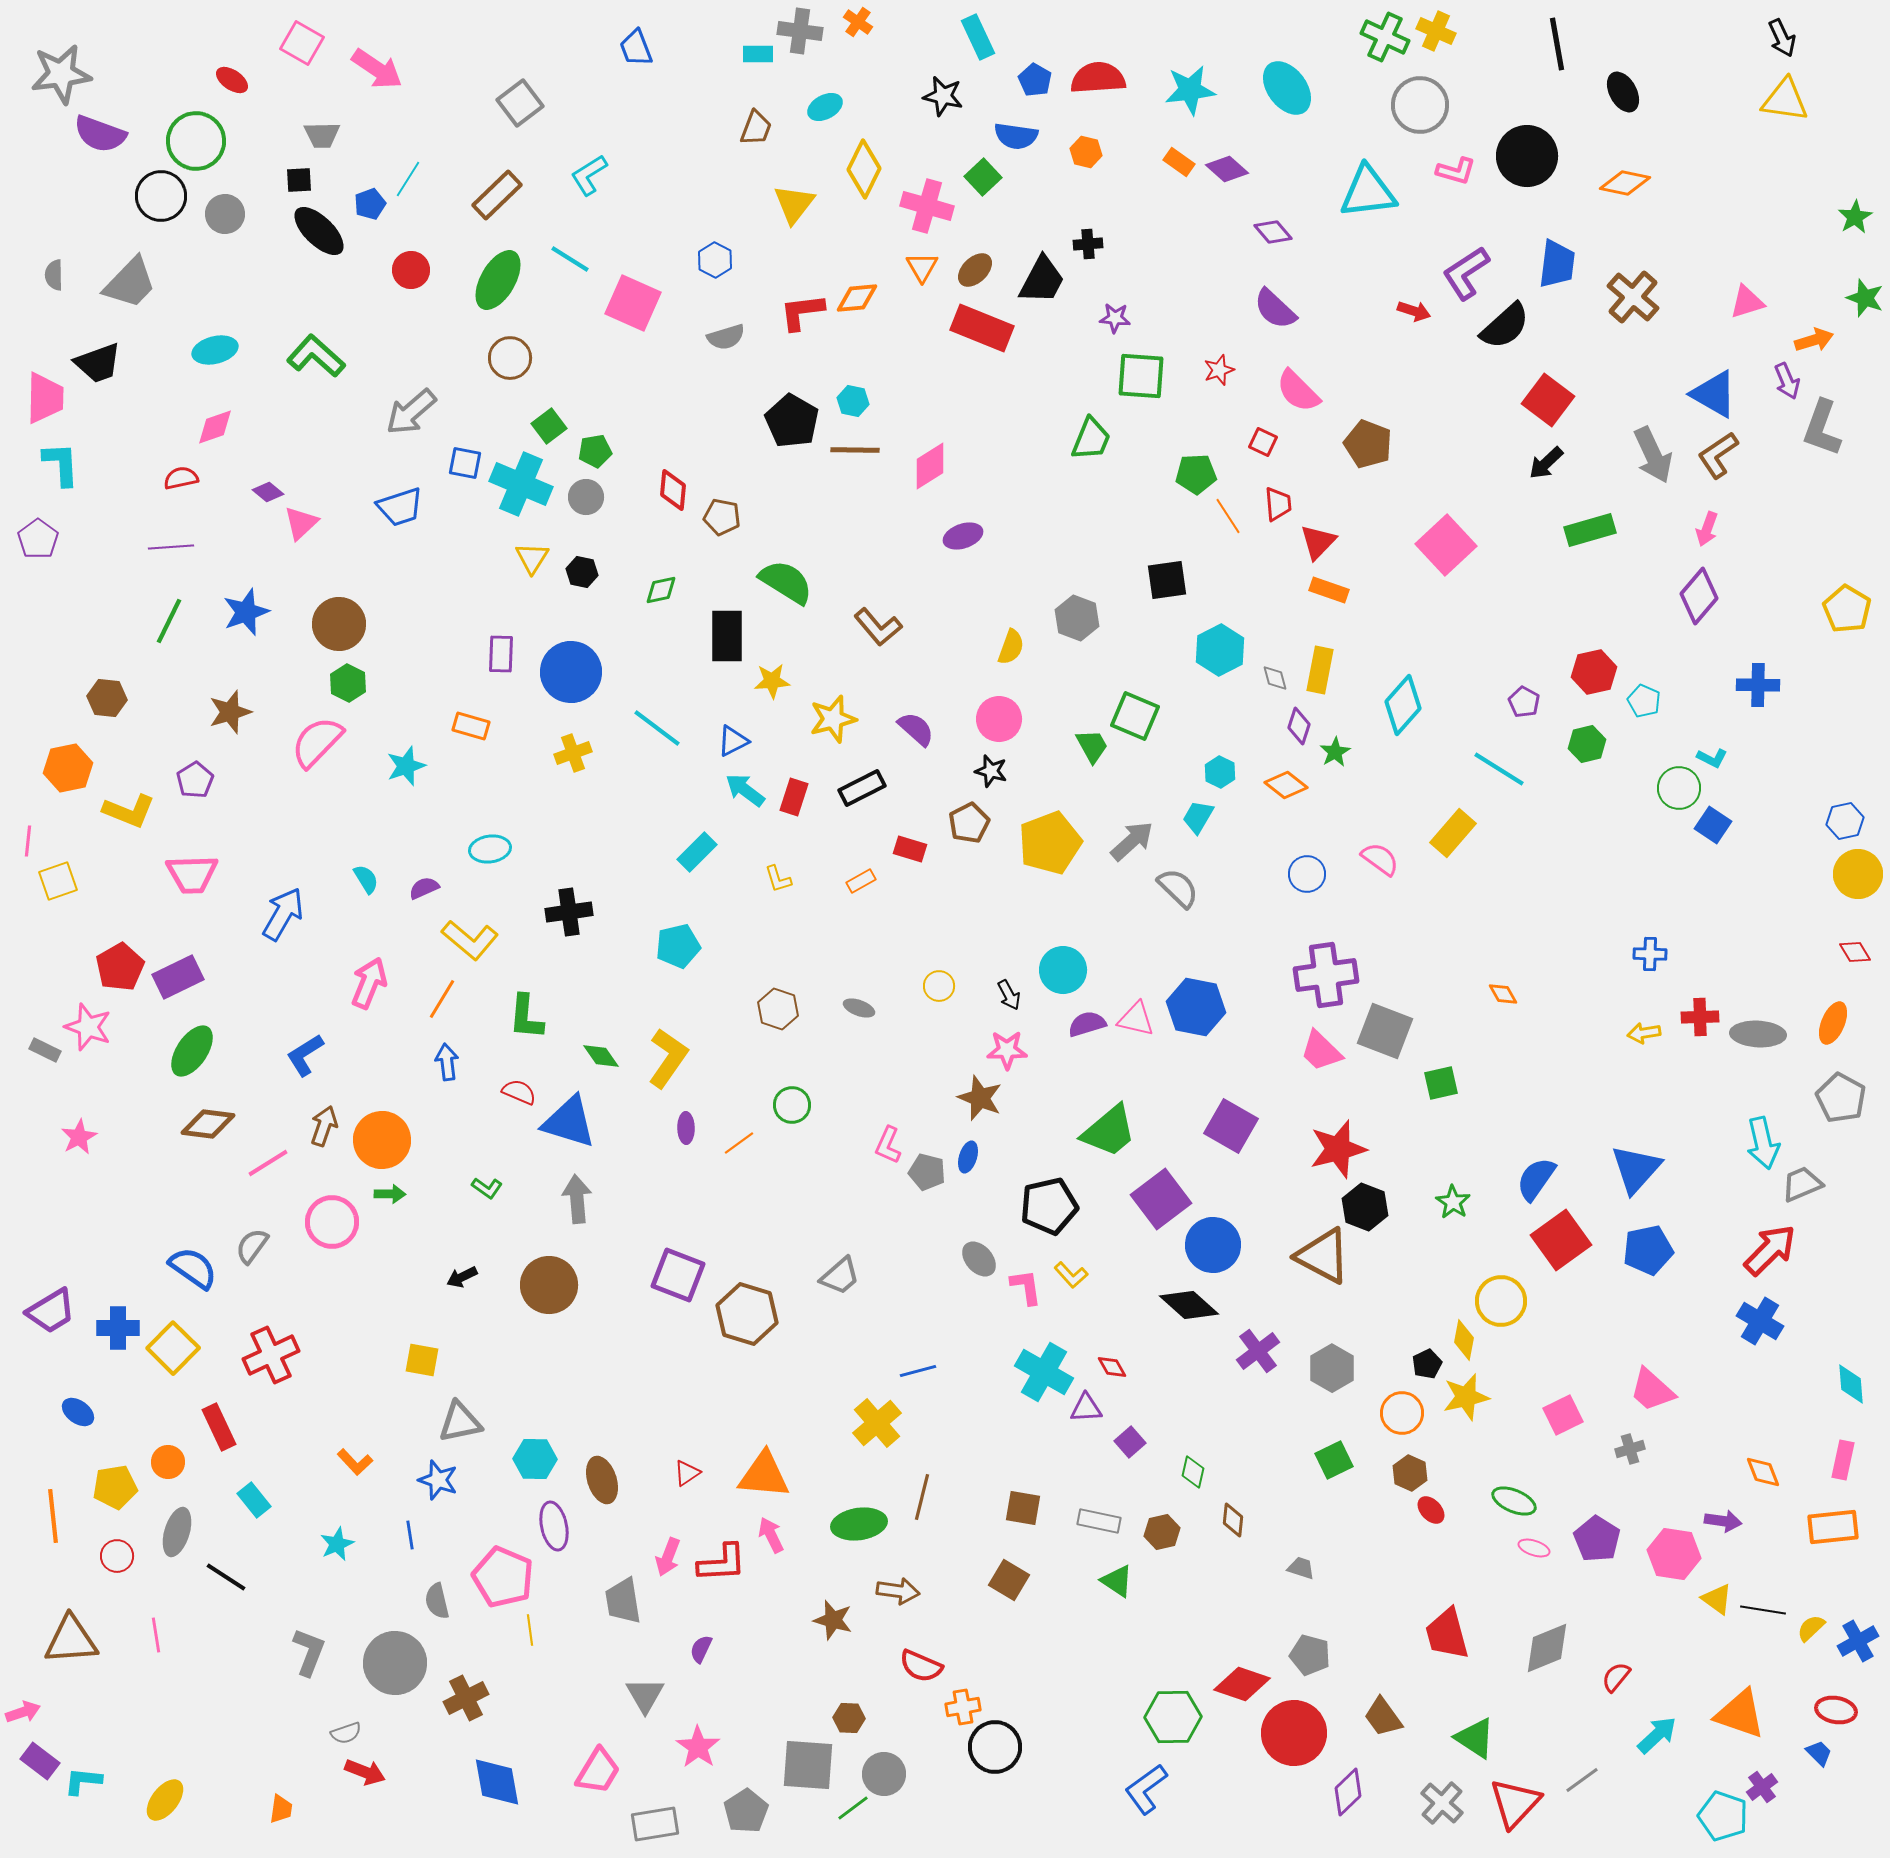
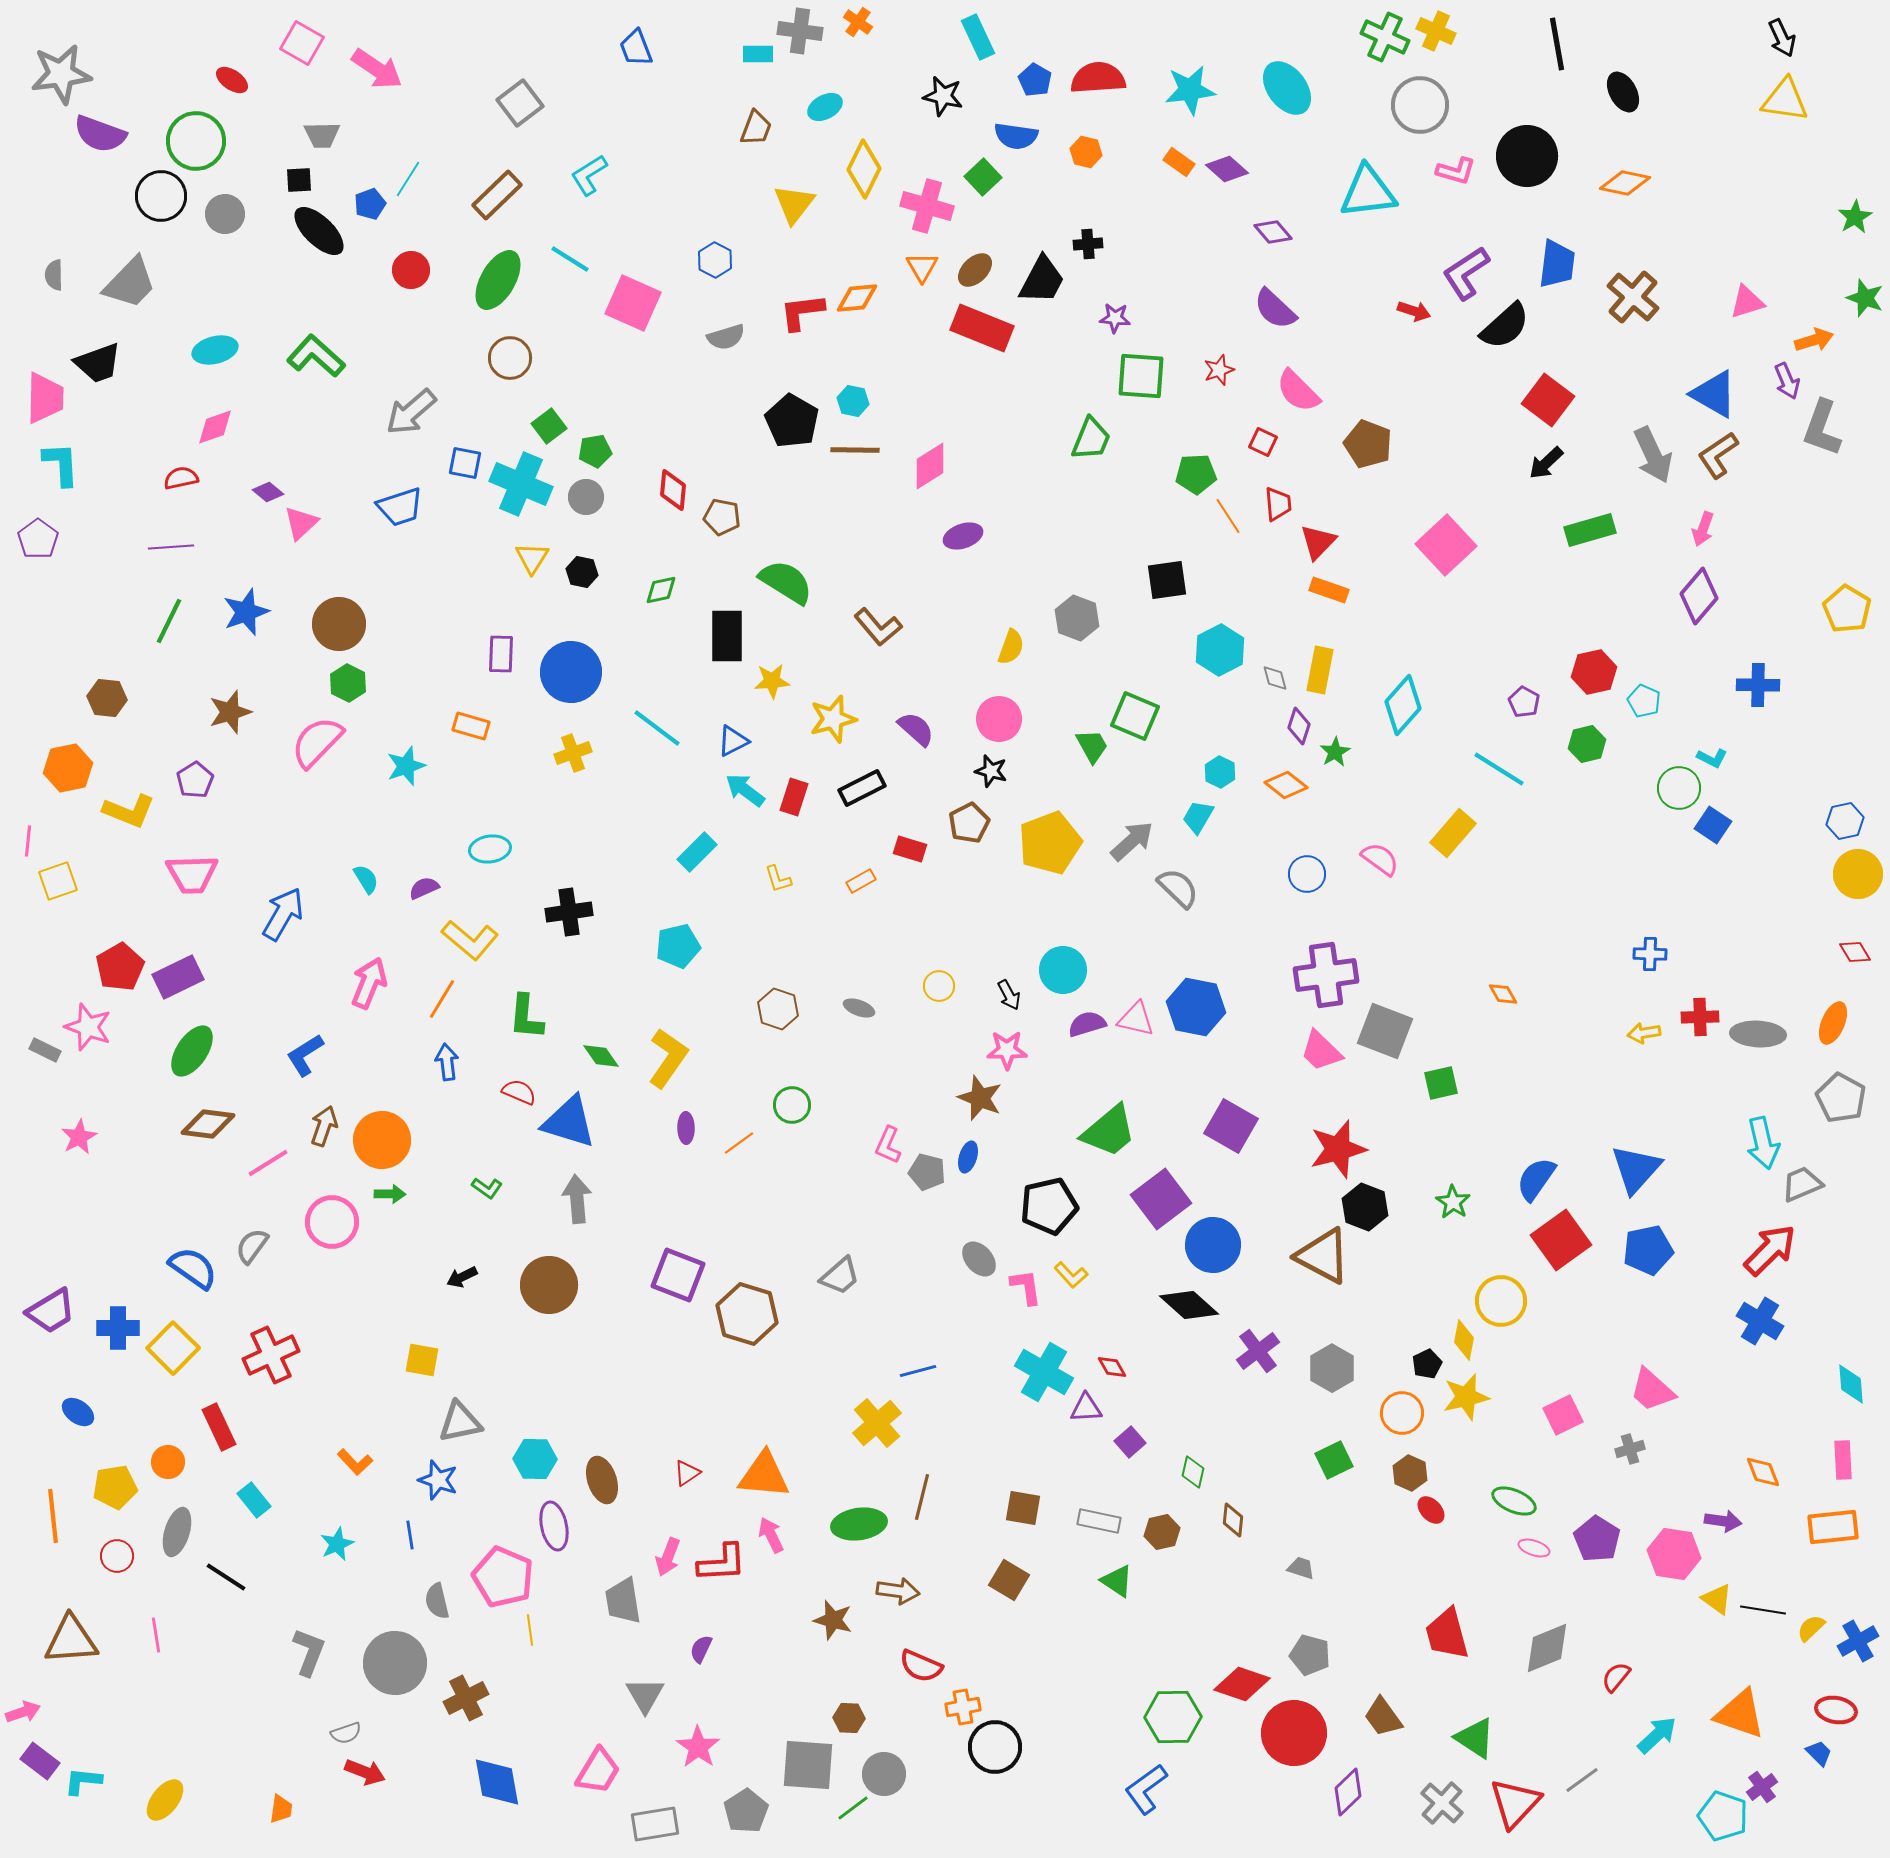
pink arrow at (1707, 529): moved 4 px left
pink rectangle at (1843, 1460): rotated 15 degrees counterclockwise
